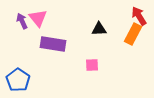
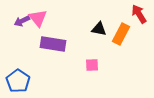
red arrow: moved 2 px up
purple arrow: rotated 91 degrees counterclockwise
black triangle: rotated 14 degrees clockwise
orange rectangle: moved 12 px left
blue pentagon: moved 1 px down
